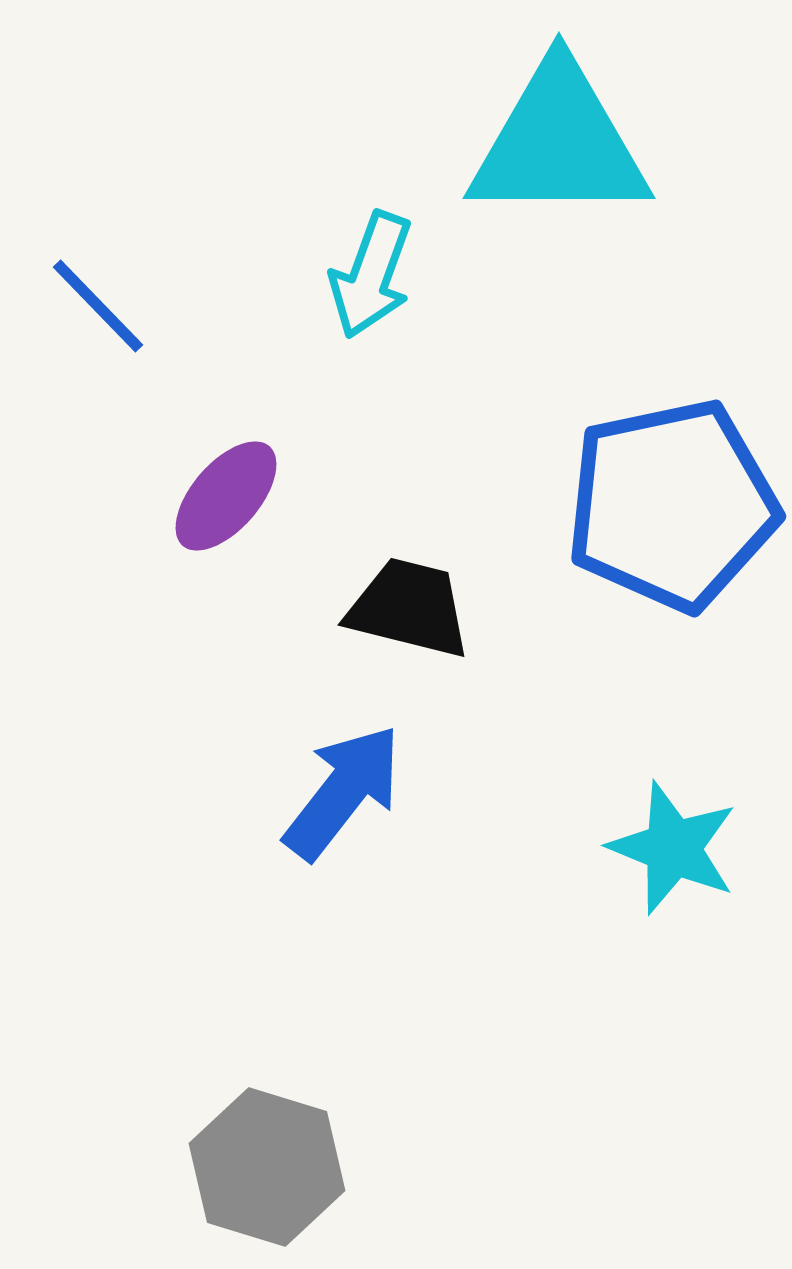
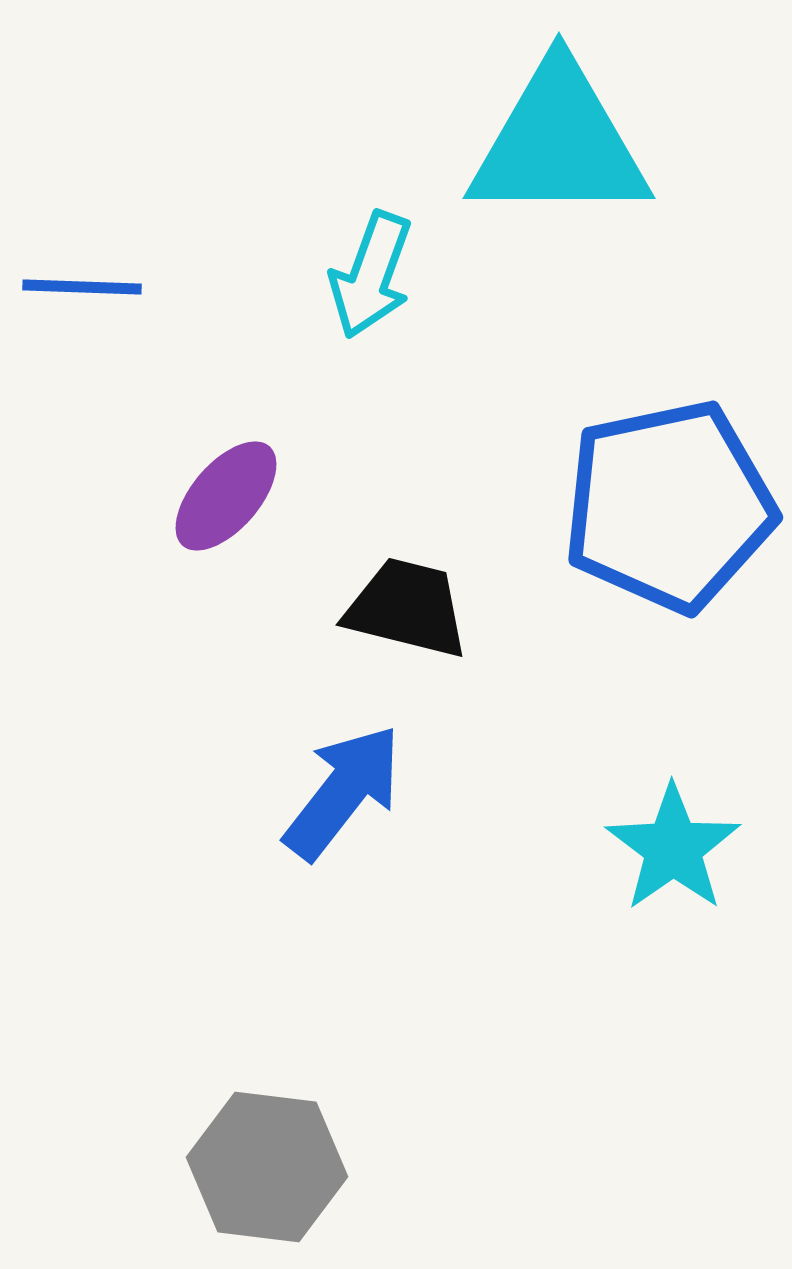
blue line: moved 16 px left, 19 px up; rotated 44 degrees counterclockwise
blue pentagon: moved 3 px left, 1 px down
black trapezoid: moved 2 px left
cyan star: rotated 15 degrees clockwise
gray hexagon: rotated 10 degrees counterclockwise
